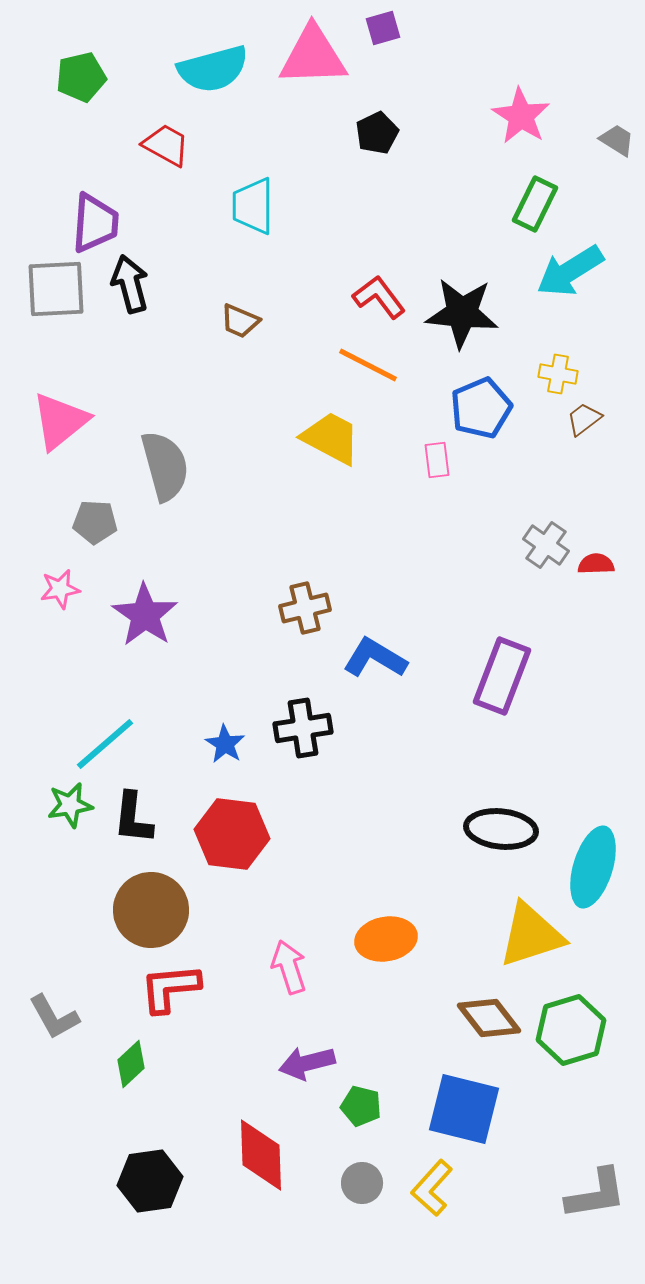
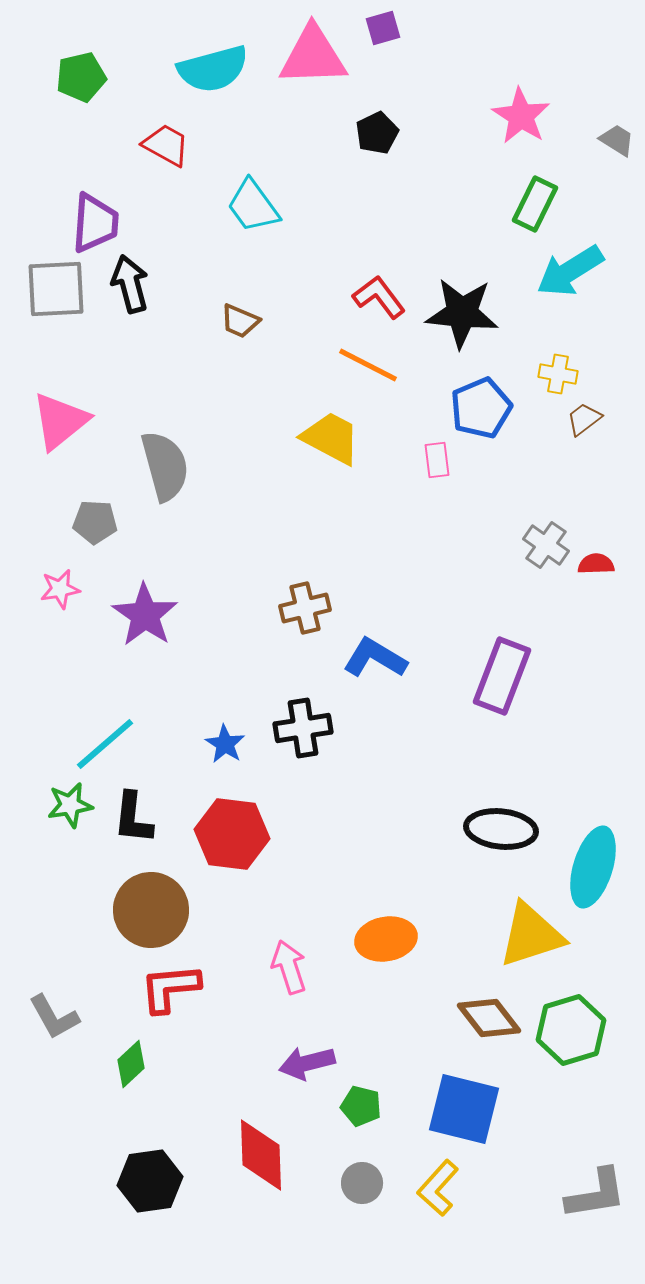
cyan trapezoid at (253, 206): rotated 36 degrees counterclockwise
yellow L-shape at (432, 1188): moved 6 px right
